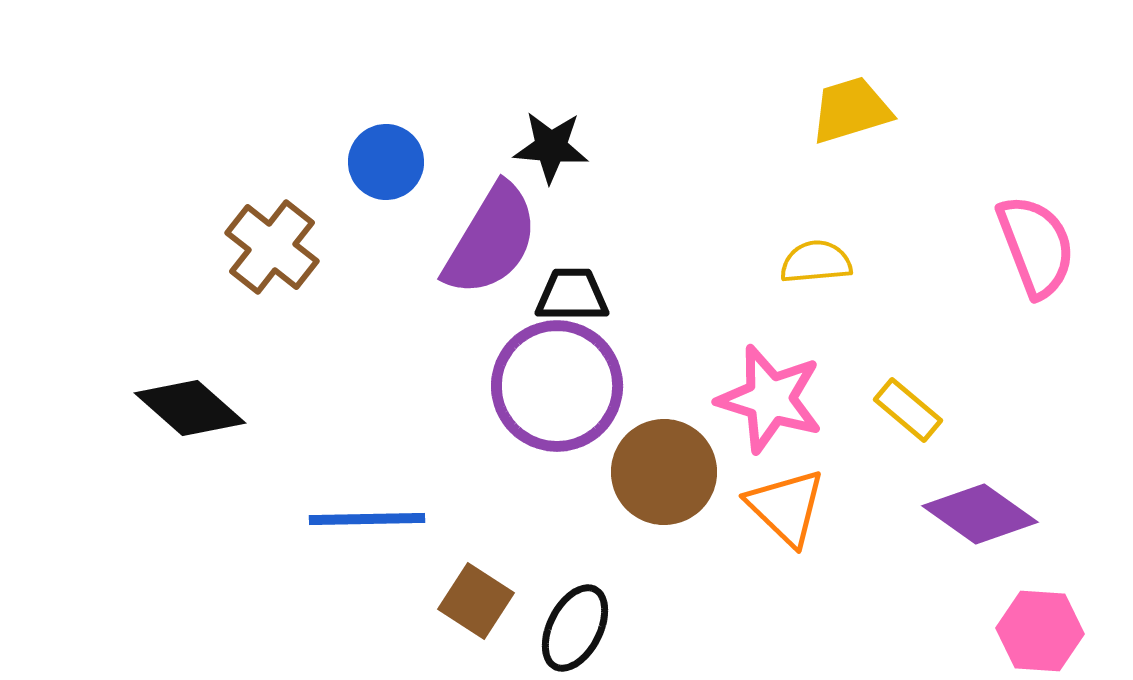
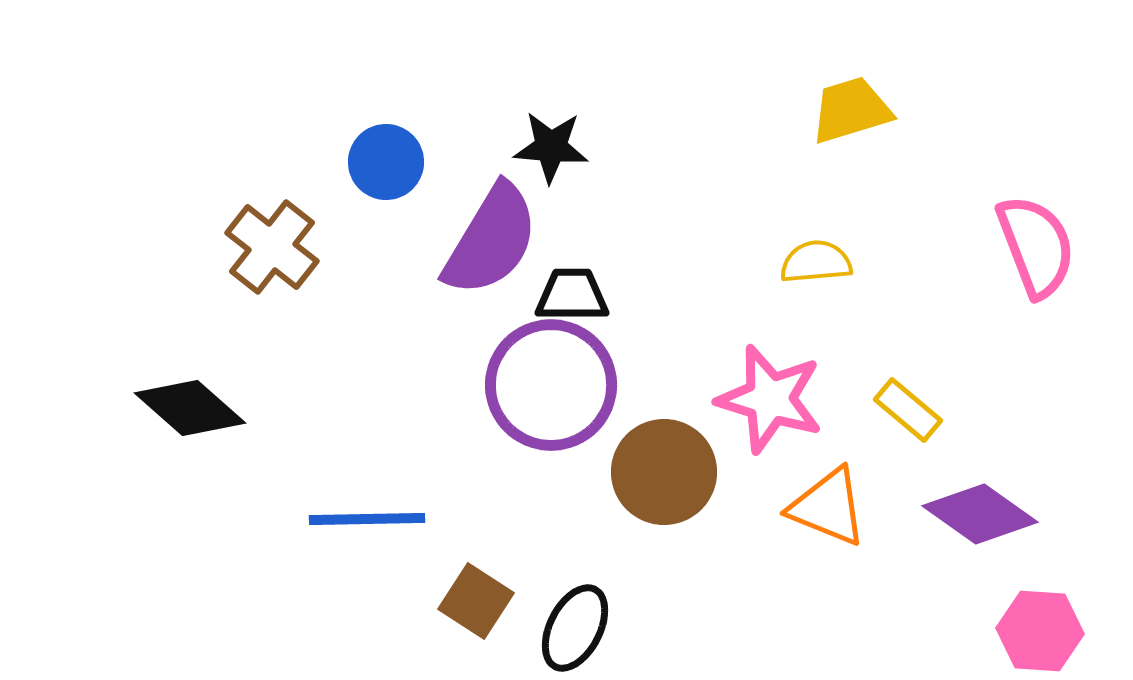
purple circle: moved 6 px left, 1 px up
orange triangle: moved 42 px right; rotated 22 degrees counterclockwise
